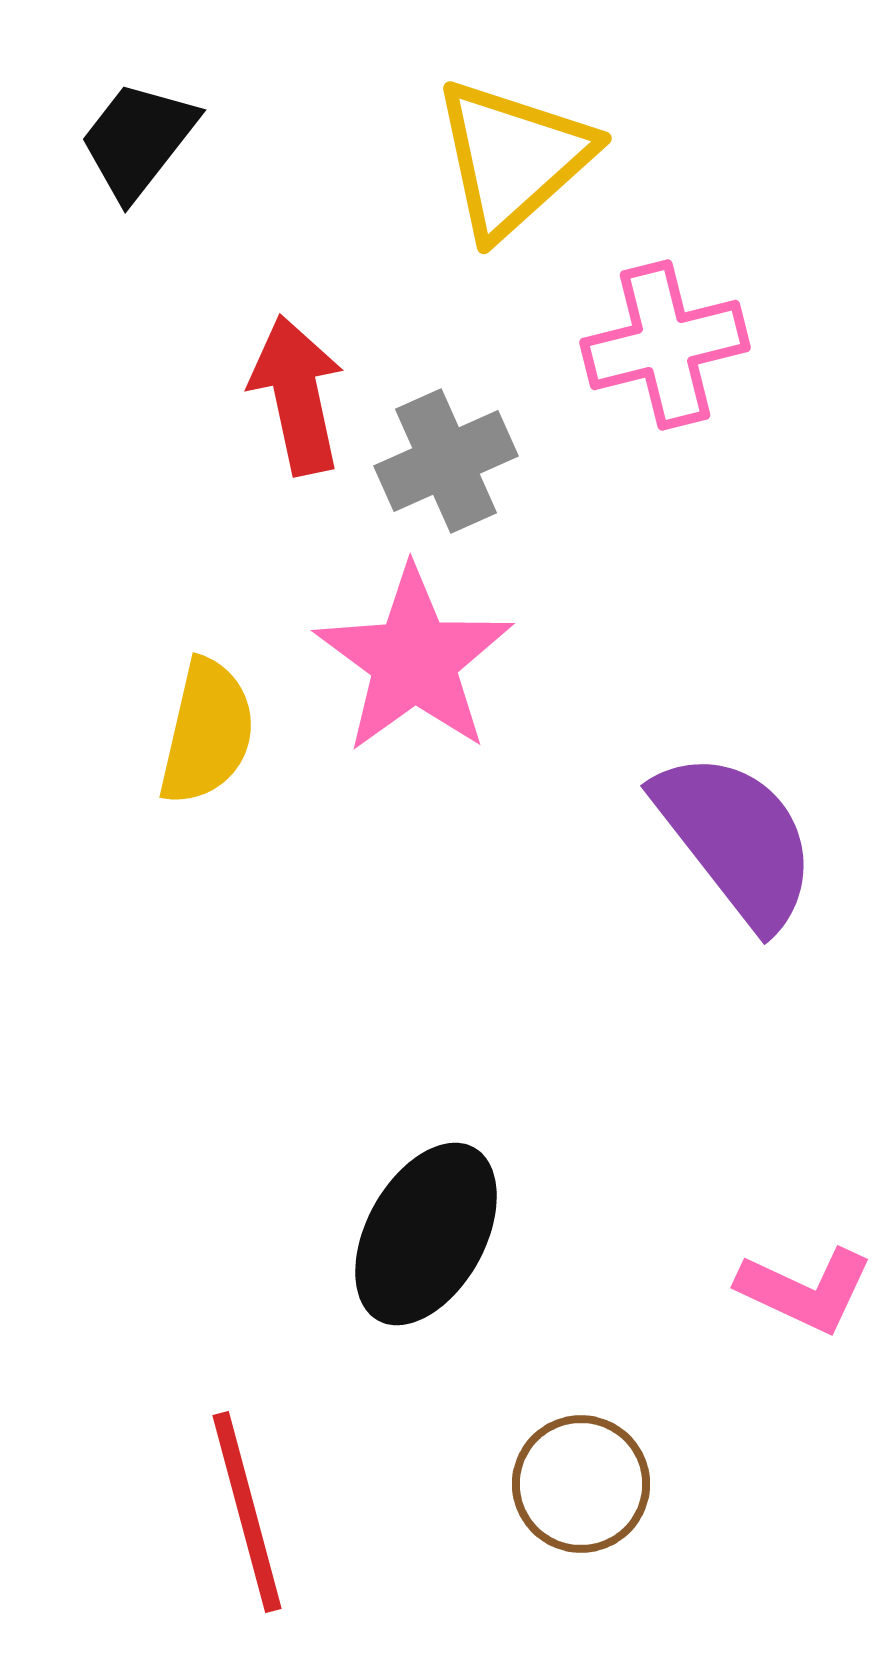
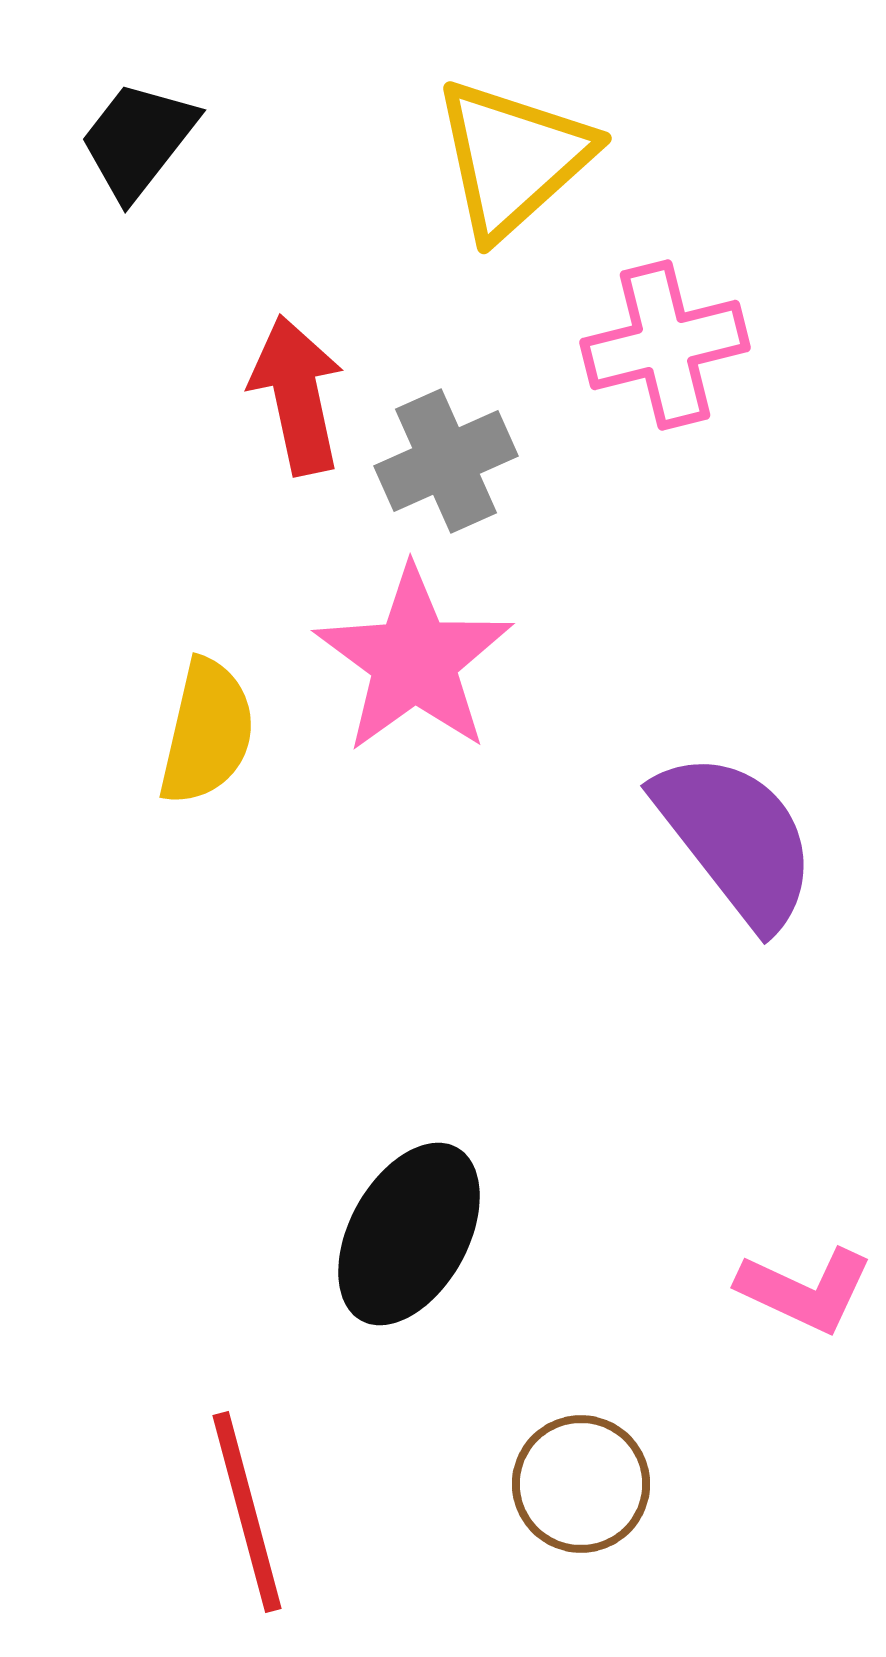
black ellipse: moved 17 px left
